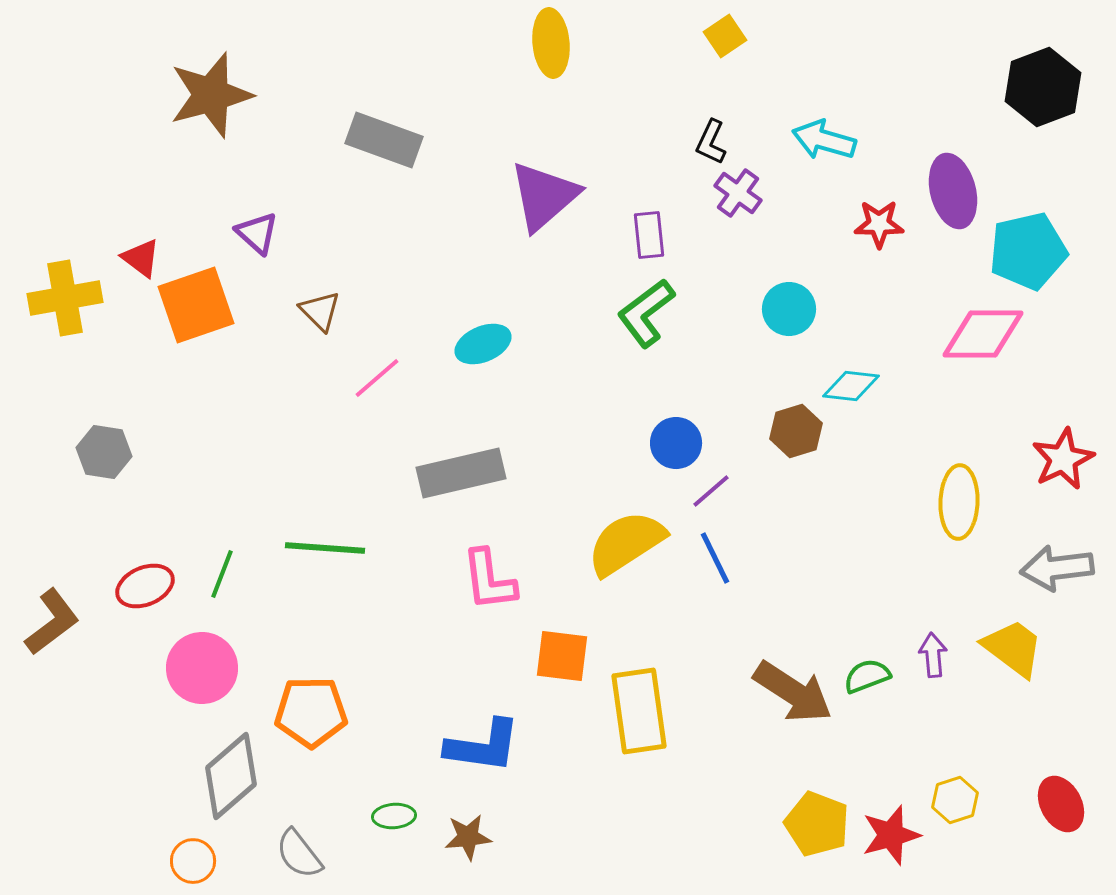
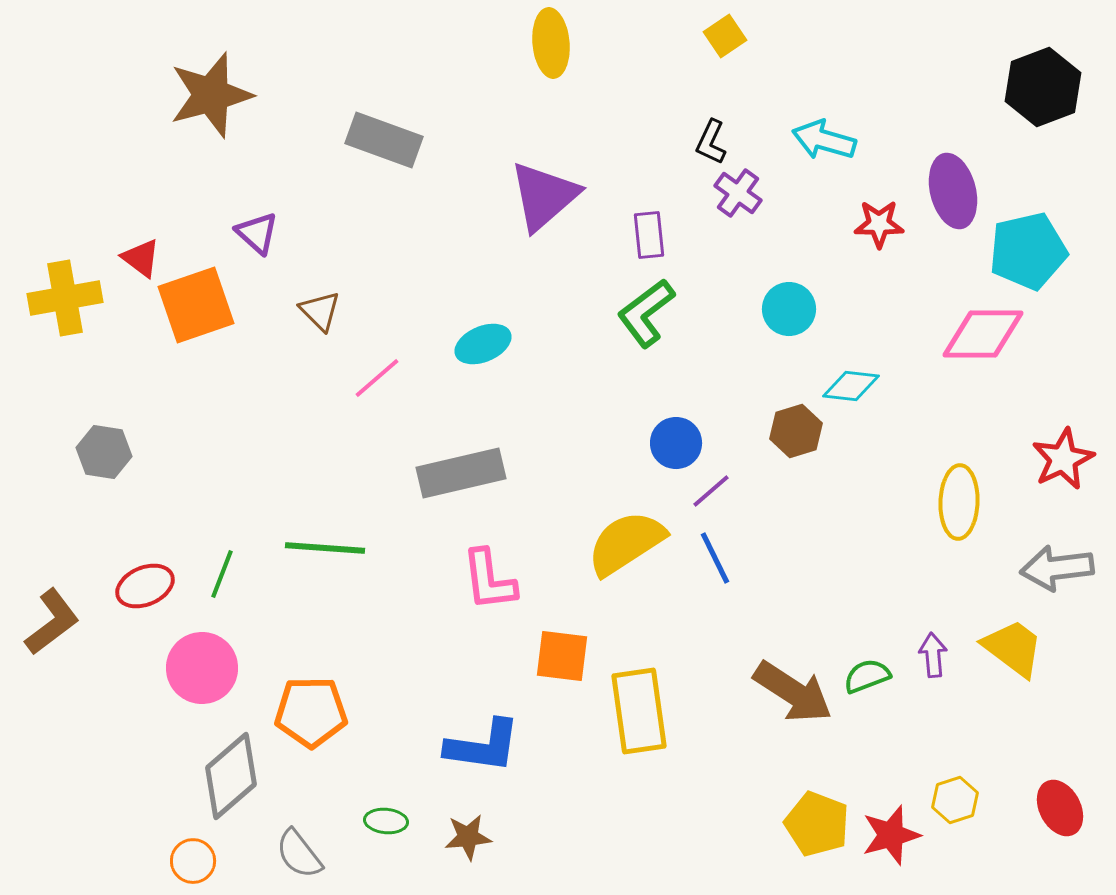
red ellipse at (1061, 804): moved 1 px left, 4 px down
green ellipse at (394, 816): moved 8 px left, 5 px down; rotated 9 degrees clockwise
